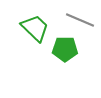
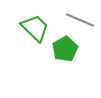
green pentagon: rotated 30 degrees counterclockwise
